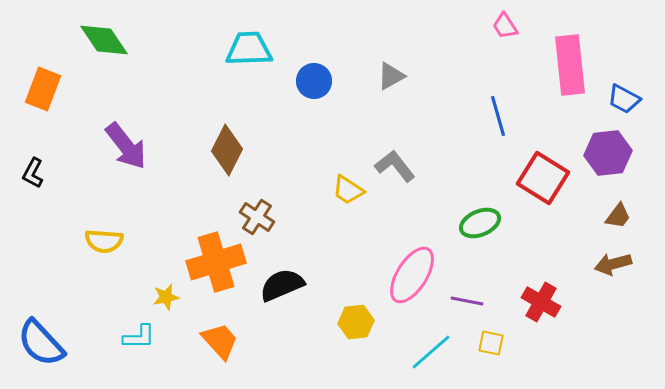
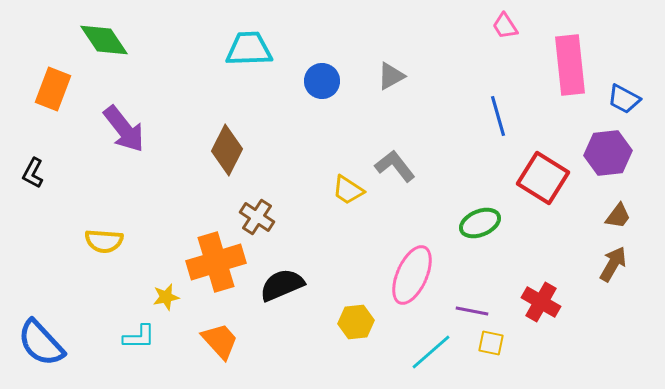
blue circle: moved 8 px right
orange rectangle: moved 10 px right
purple arrow: moved 2 px left, 17 px up
brown arrow: rotated 135 degrees clockwise
pink ellipse: rotated 8 degrees counterclockwise
purple line: moved 5 px right, 10 px down
